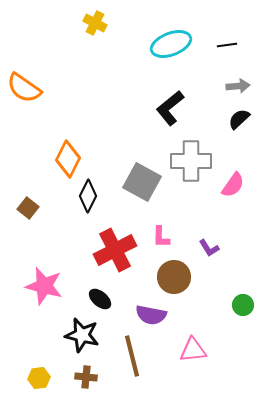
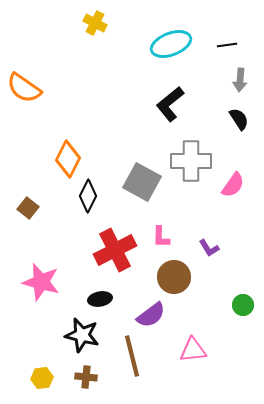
gray arrow: moved 2 px right, 6 px up; rotated 100 degrees clockwise
black L-shape: moved 4 px up
black semicircle: rotated 100 degrees clockwise
pink star: moved 3 px left, 4 px up
black ellipse: rotated 50 degrees counterclockwise
purple semicircle: rotated 48 degrees counterclockwise
yellow hexagon: moved 3 px right
